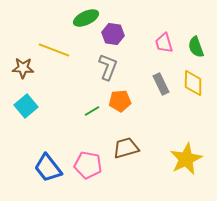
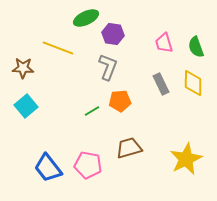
yellow line: moved 4 px right, 2 px up
brown trapezoid: moved 3 px right
